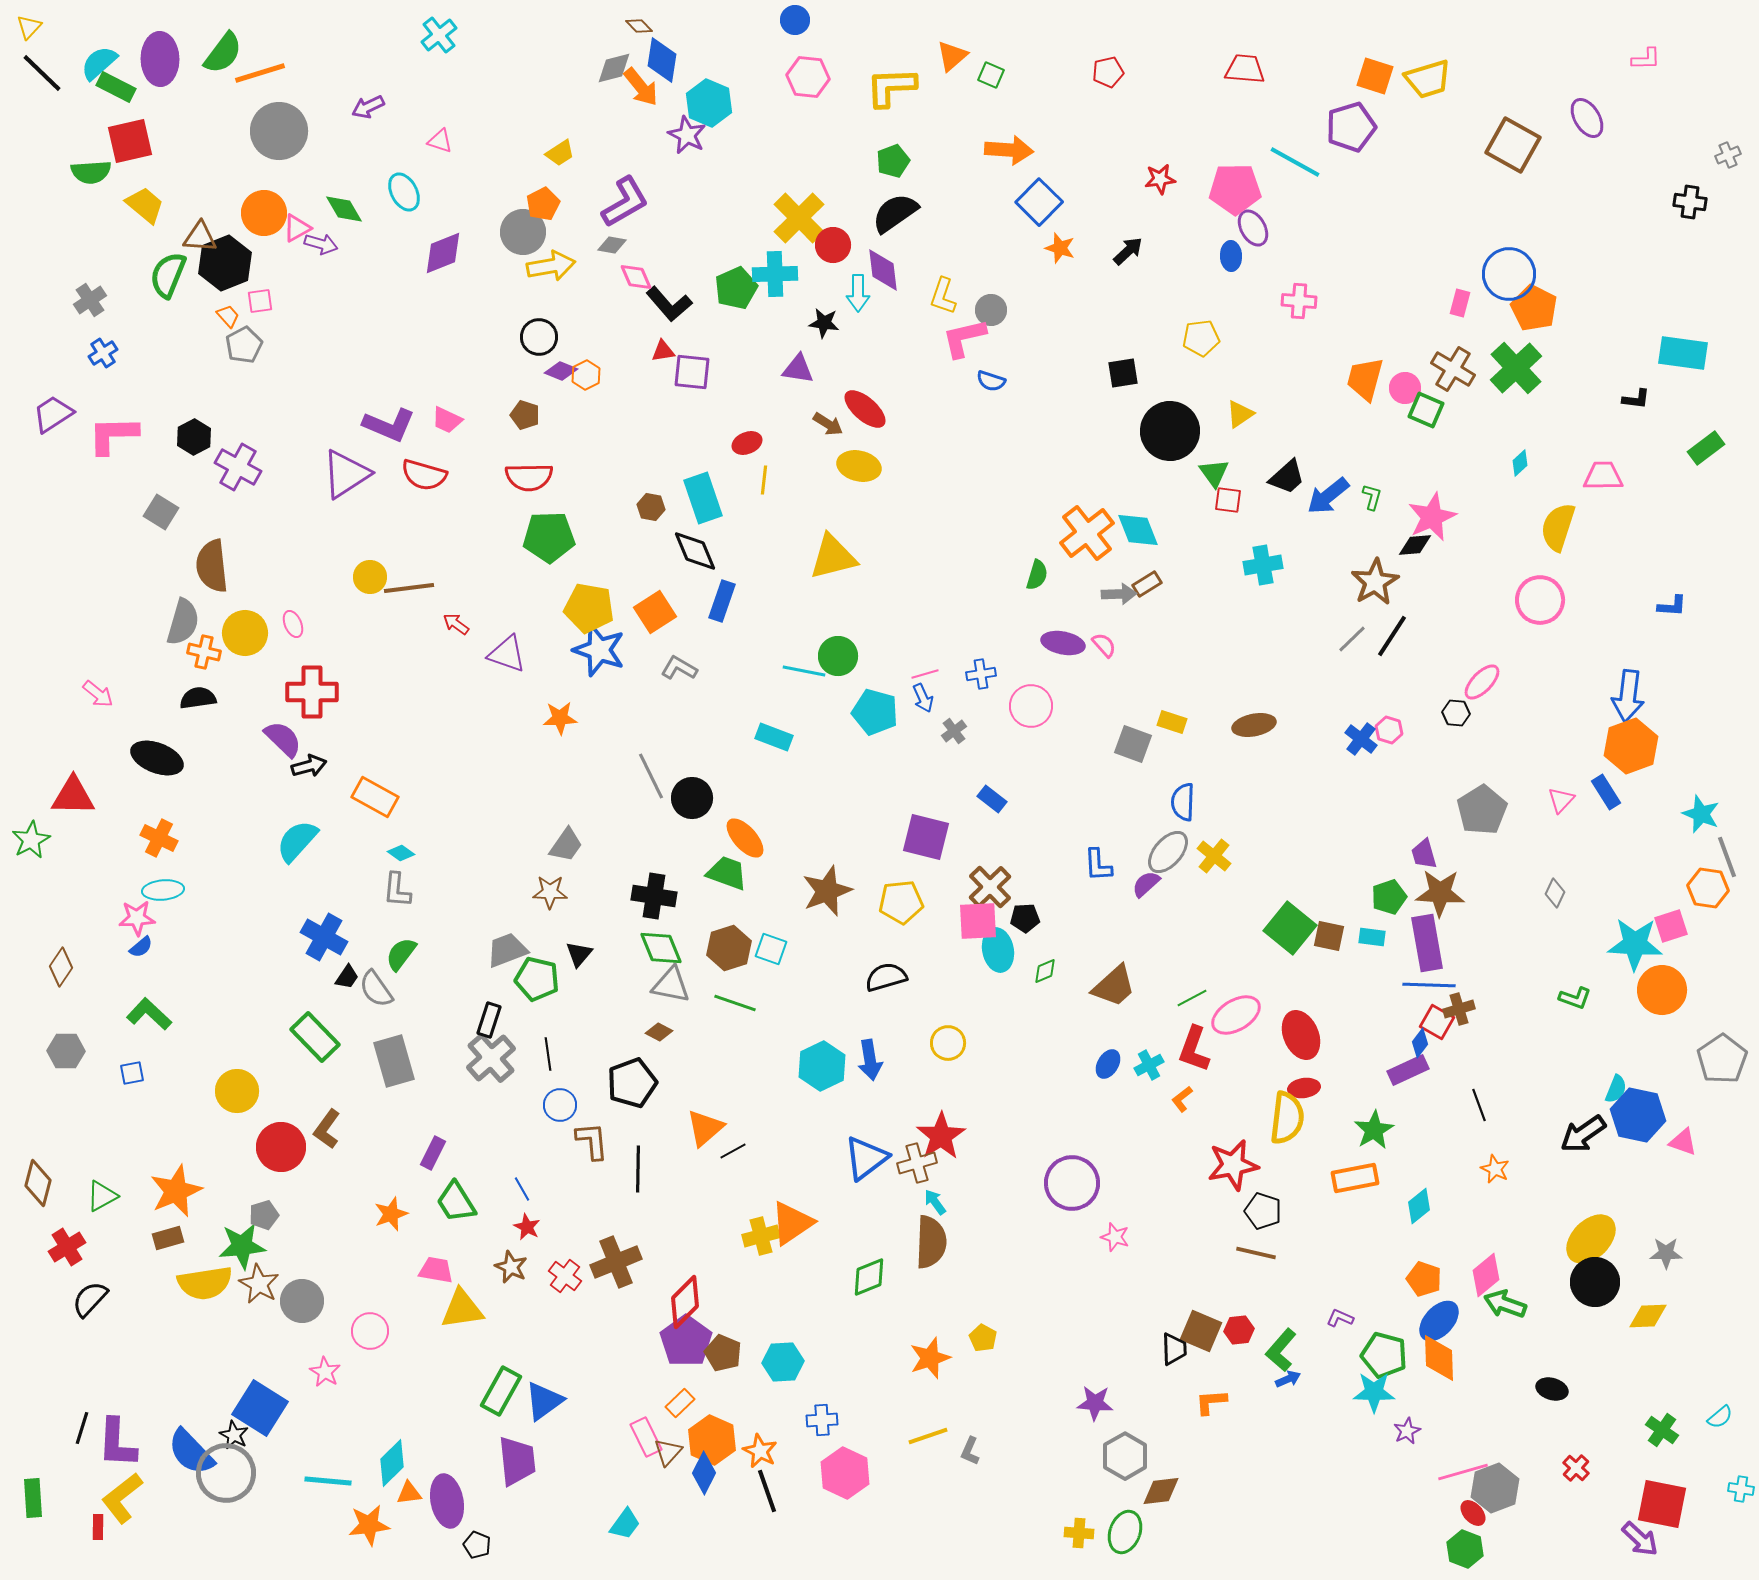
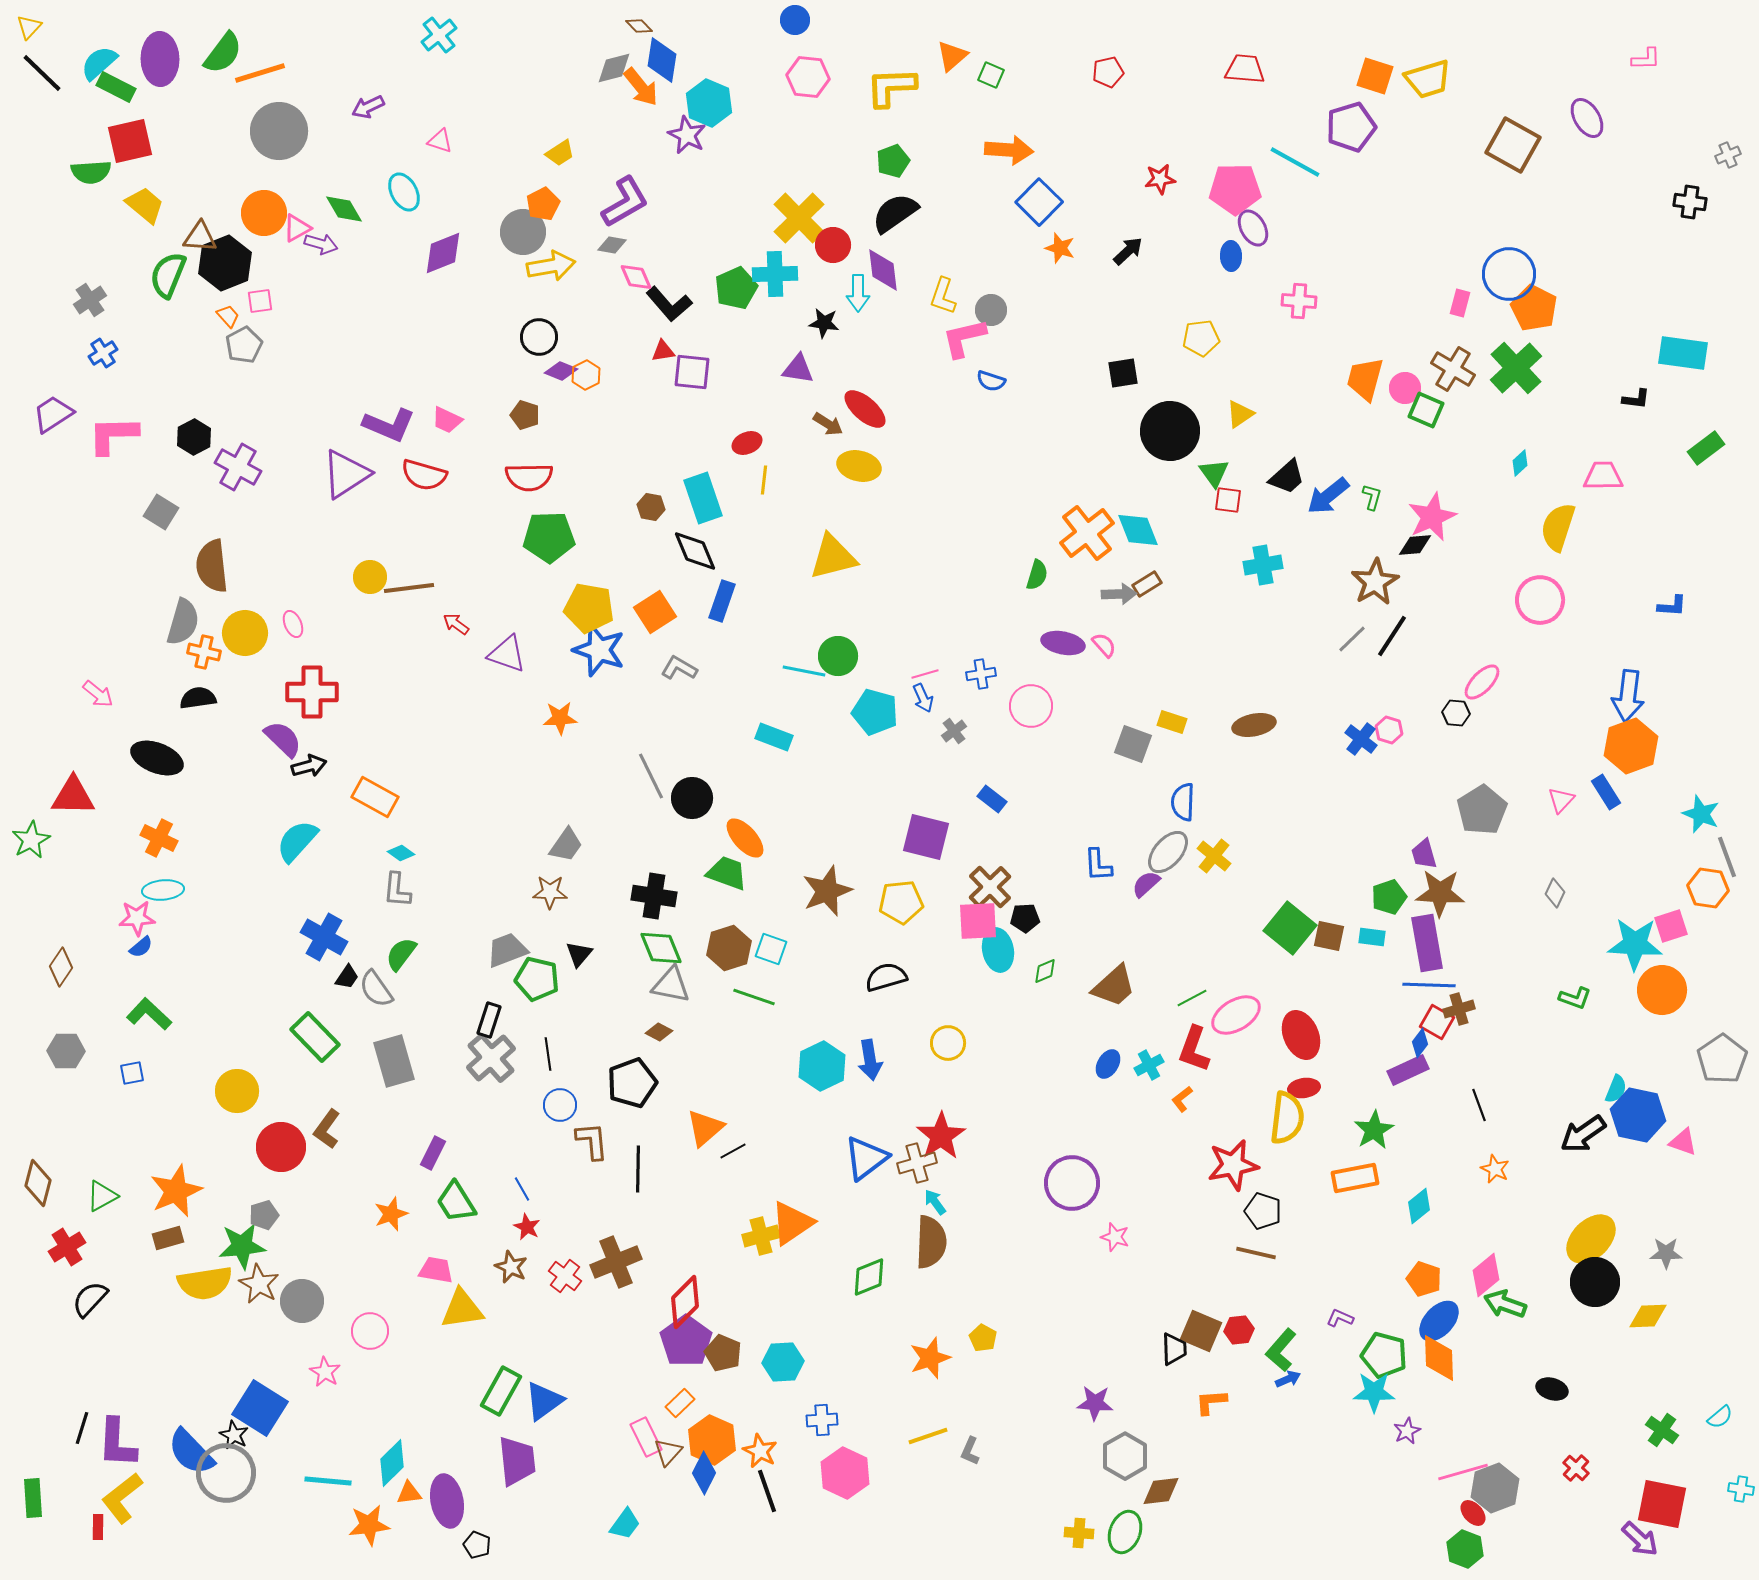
green line at (735, 1003): moved 19 px right, 6 px up
